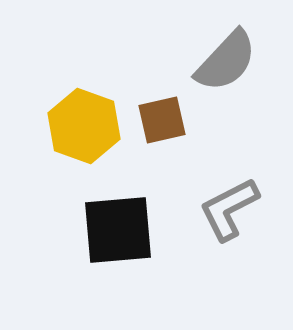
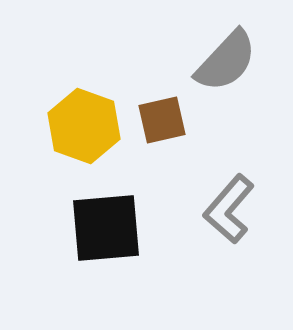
gray L-shape: rotated 22 degrees counterclockwise
black square: moved 12 px left, 2 px up
